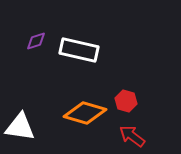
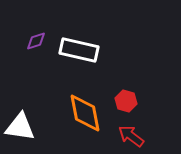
orange diamond: rotated 63 degrees clockwise
red arrow: moved 1 px left
